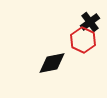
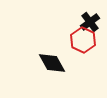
black diamond: rotated 72 degrees clockwise
